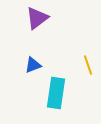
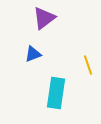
purple triangle: moved 7 px right
blue triangle: moved 11 px up
